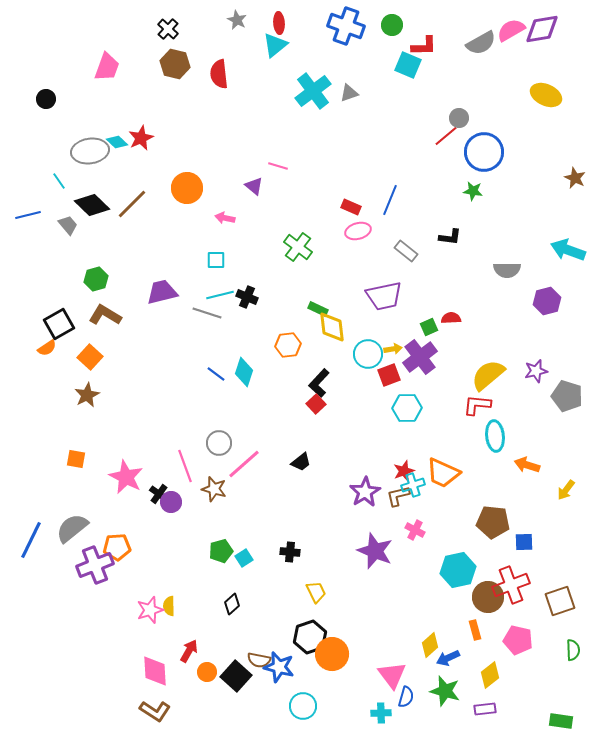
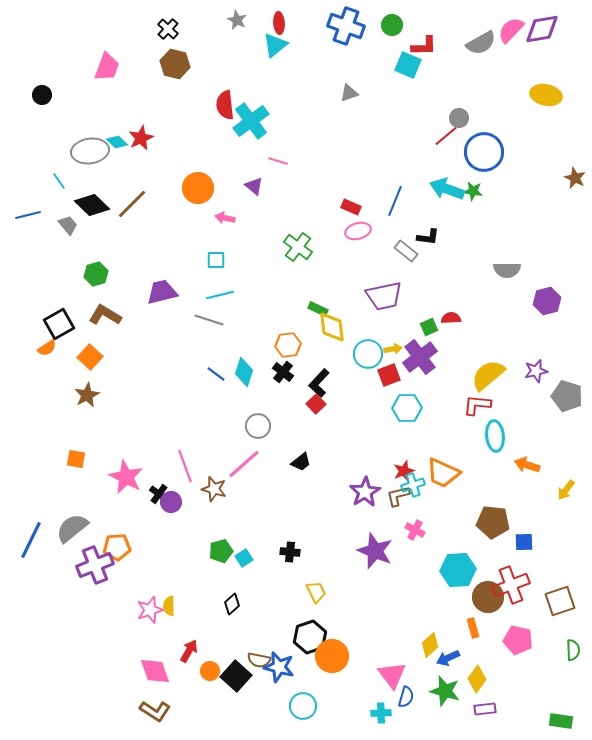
pink semicircle at (511, 30): rotated 16 degrees counterclockwise
red semicircle at (219, 74): moved 6 px right, 31 px down
cyan cross at (313, 91): moved 62 px left, 30 px down
yellow ellipse at (546, 95): rotated 12 degrees counterclockwise
black circle at (46, 99): moved 4 px left, 4 px up
pink line at (278, 166): moved 5 px up
orange circle at (187, 188): moved 11 px right
blue line at (390, 200): moved 5 px right, 1 px down
black L-shape at (450, 237): moved 22 px left
cyan arrow at (568, 250): moved 121 px left, 61 px up
green hexagon at (96, 279): moved 5 px up
black cross at (247, 297): moved 36 px right, 75 px down; rotated 15 degrees clockwise
gray line at (207, 313): moved 2 px right, 7 px down
gray circle at (219, 443): moved 39 px right, 17 px up
cyan hexagon at (458, 570): rotated 8 degrees clockwise
orange rectangle at (475, 630): moved 2 px left, 2 px up
orange circle at (332, 654): moved 2 px down
pink diamond at (155, 671): rotated 16 degrees counterclockwise
orange circle at (207, 672): moved 3 px right, 1 px up
yellow diamond at (490, 675): moved 13 px left, 4 px down; rotated 16 degrees counterclockwise
